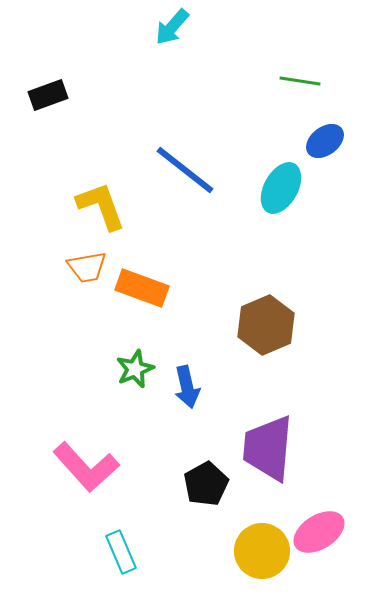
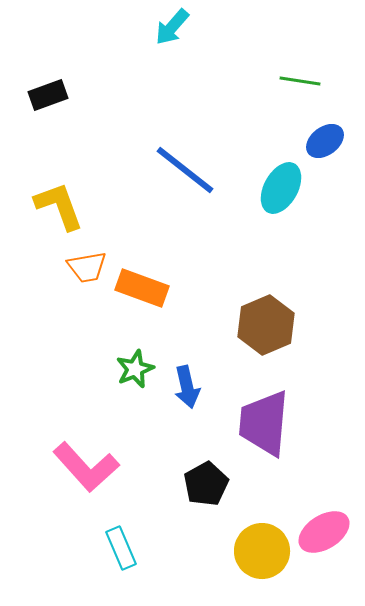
yellow L-shape: moved 42 px left
purple trapezoid: moved 4 px left, 25 px up
pink ellipse: moved 5 px right
cyan rectangle: moved 4 px up
